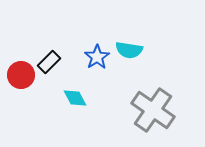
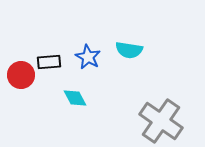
blue star: moved 9 px left; rotated 10 degrees counterclockwise
black rectangle: rotated 40 degrees clockwise
gray cross: moved 8 px right, 11 px down
